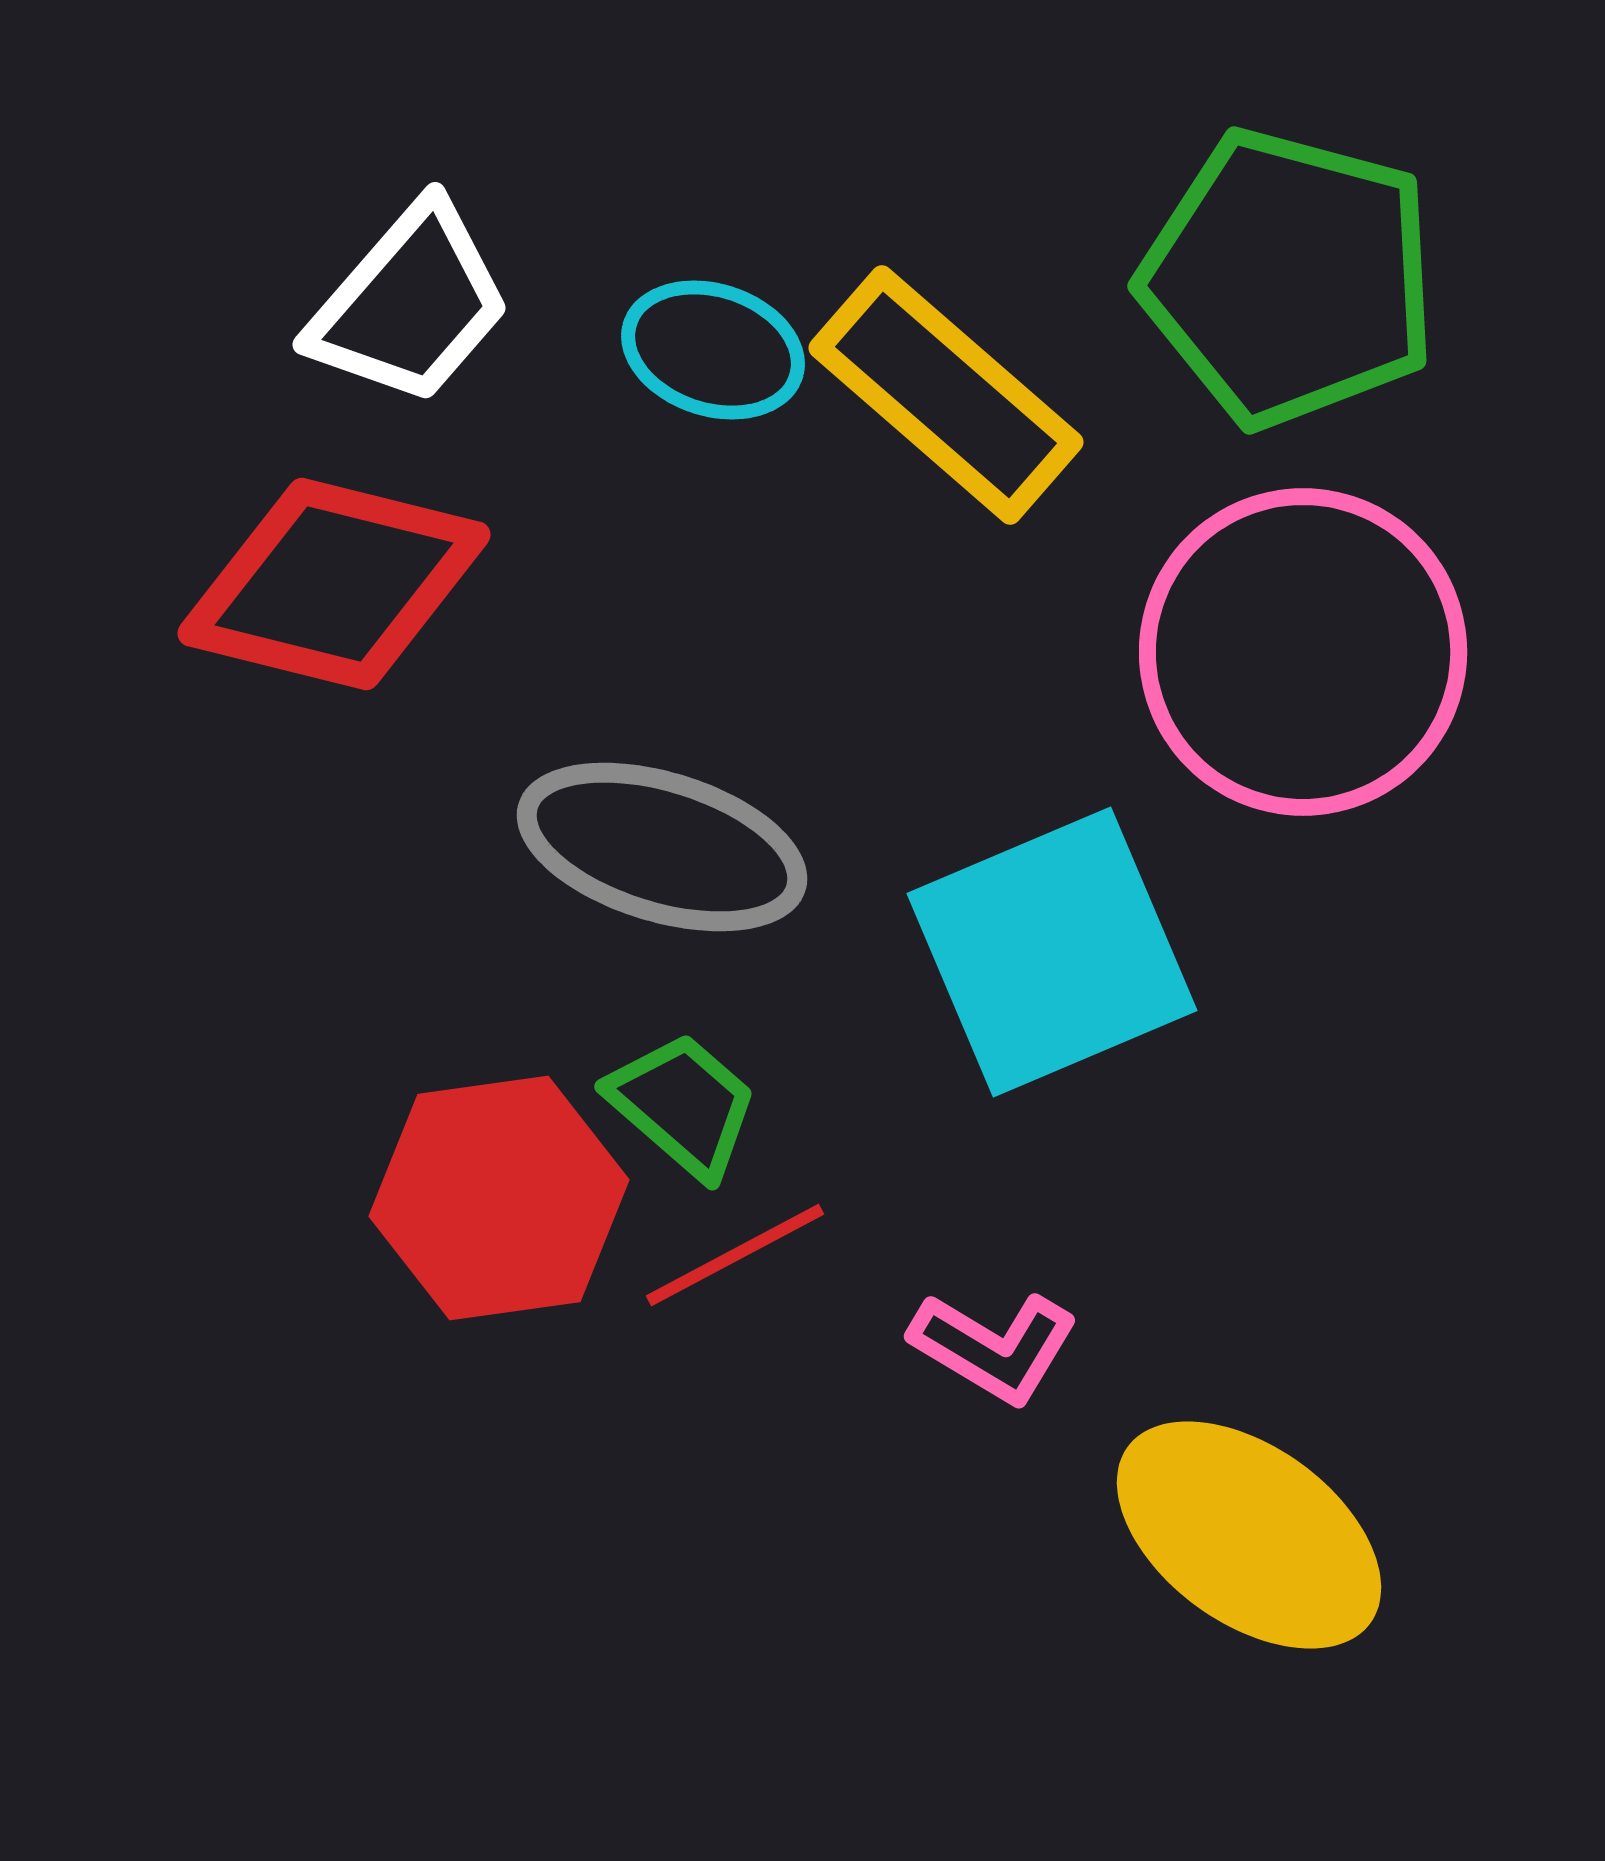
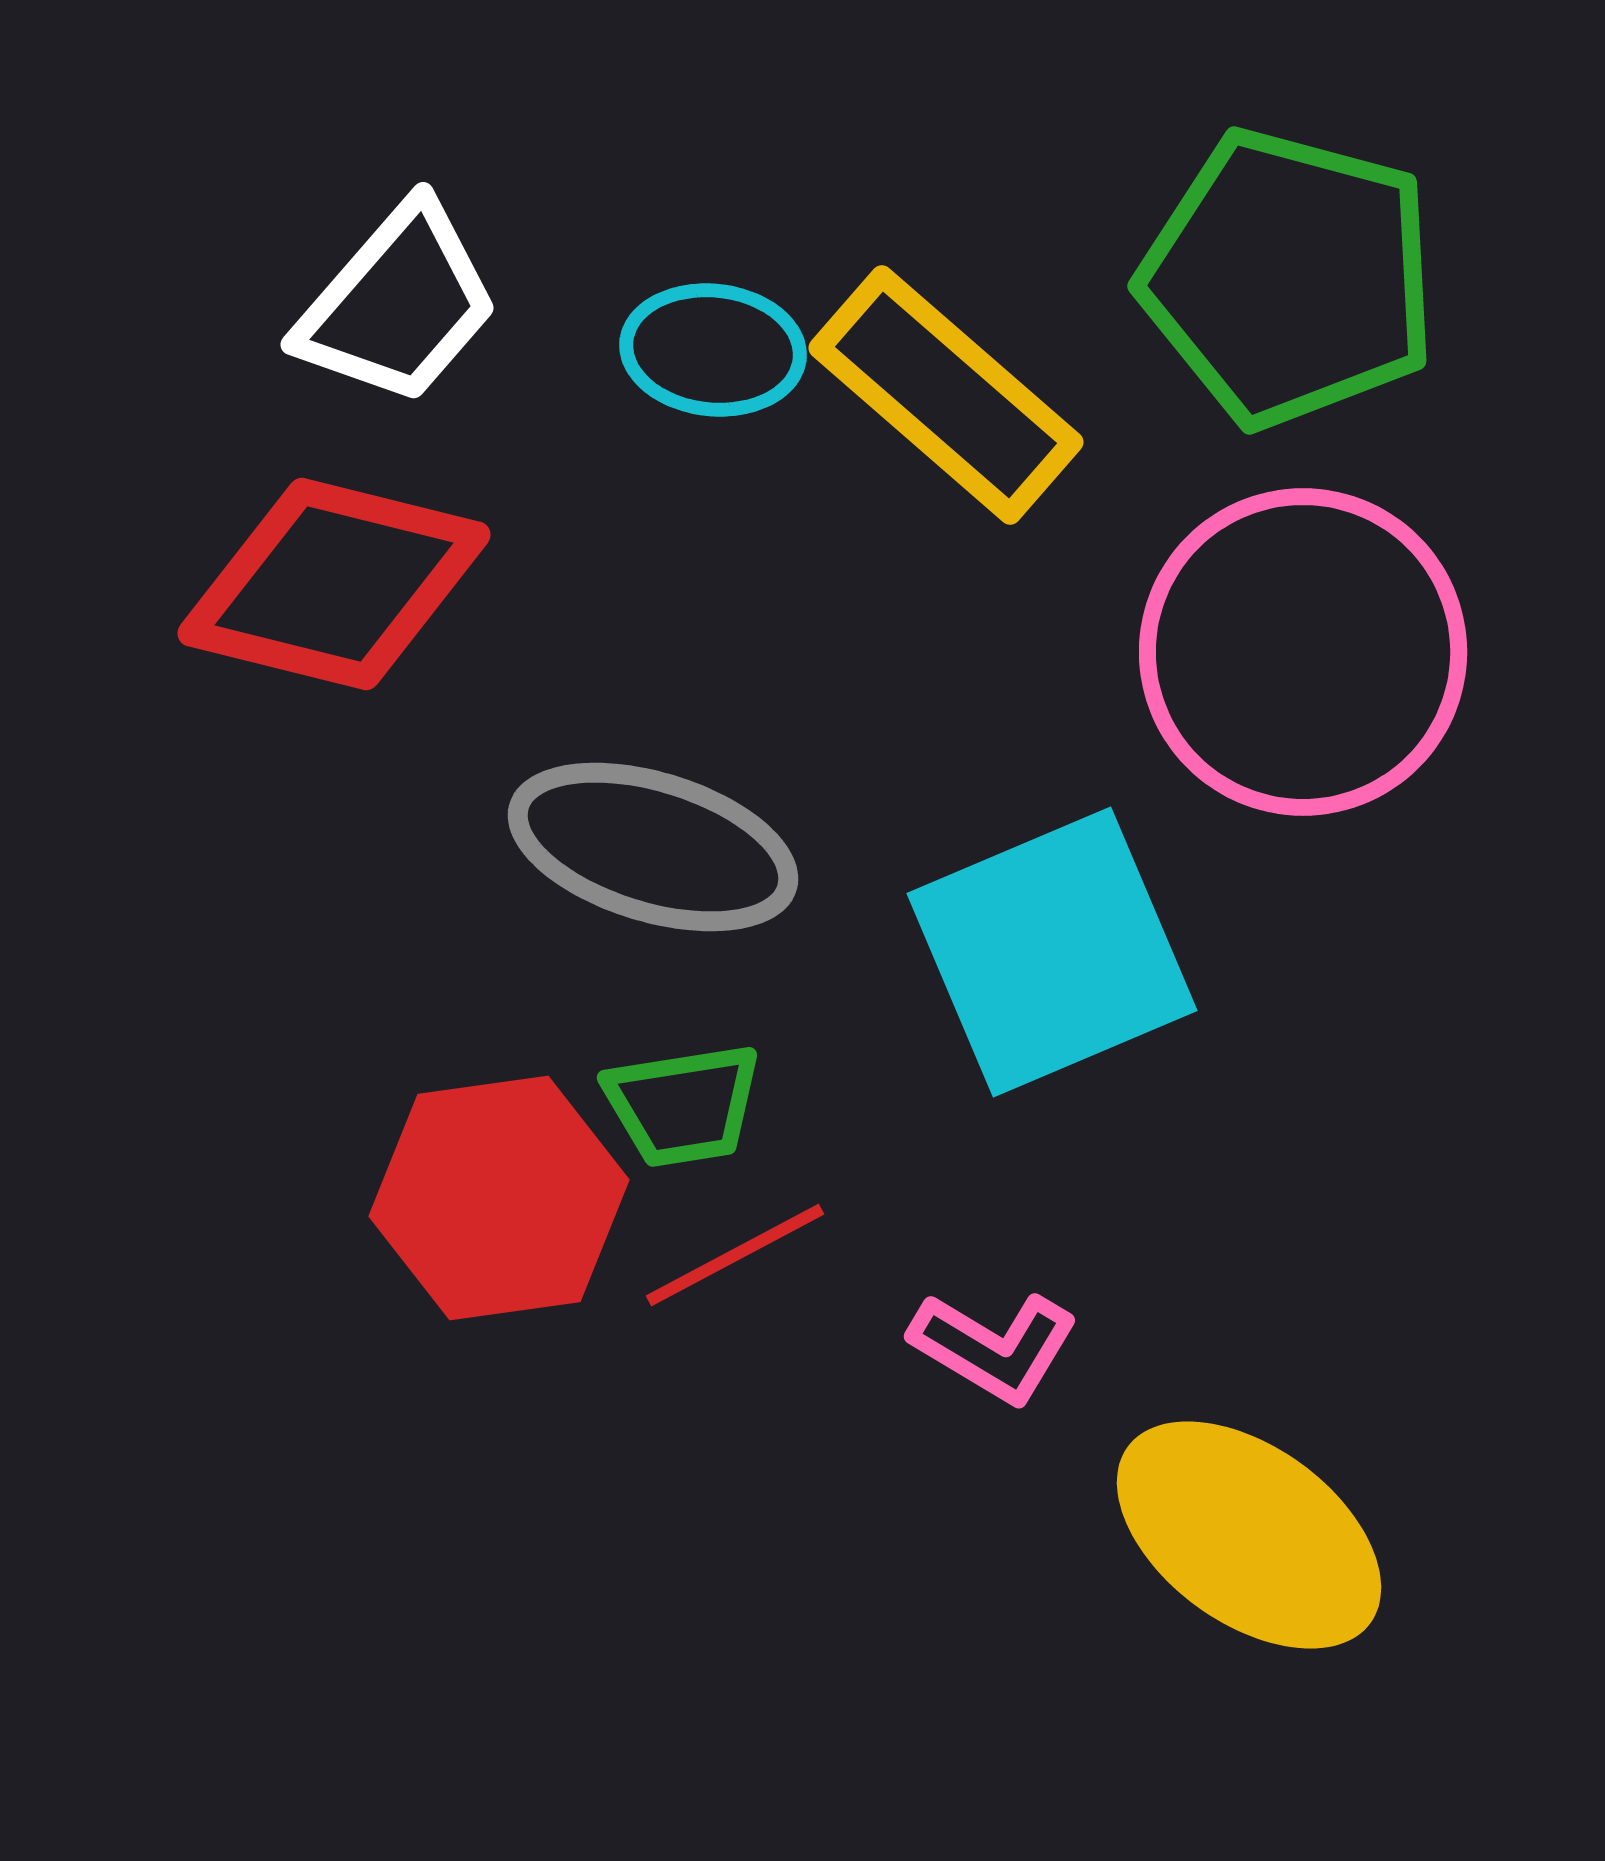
white trapezoid: moved 12 px left
cyan ellipse: rotated 12 degrees counterclockwise
gray ellipse: moved 9 px left
green trapezoid: rotated 130 degrees clockwise
